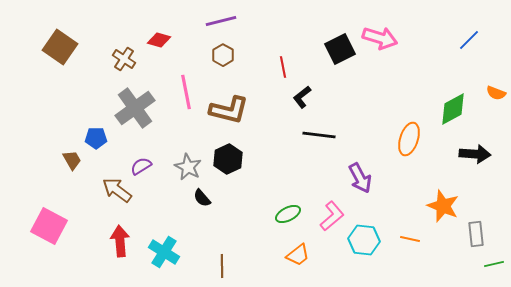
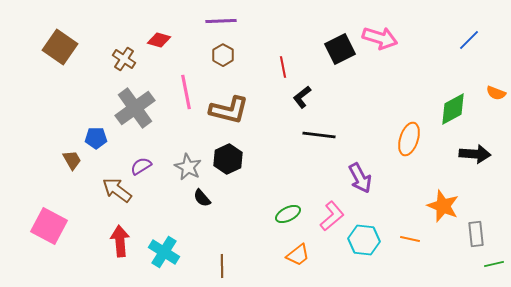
purple line: rotated 12 degrees clockwise
